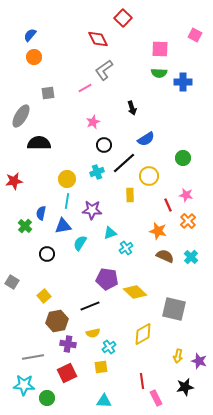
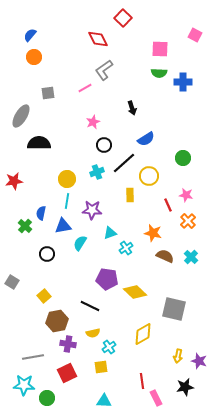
orange star at (158, 231): moved 5 px left, 2 px down
black line at (90, 306): rotated 48 degrees clockwise
